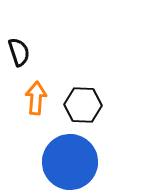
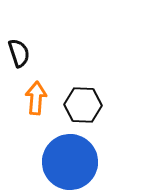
black semicircle: moved 1 px down
